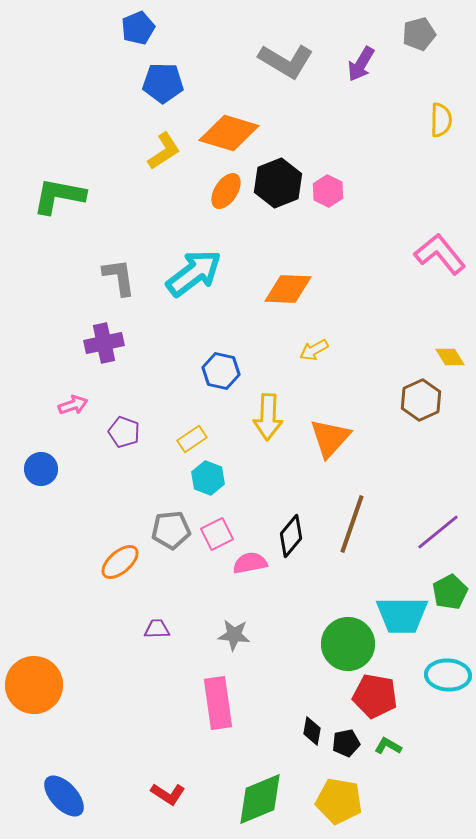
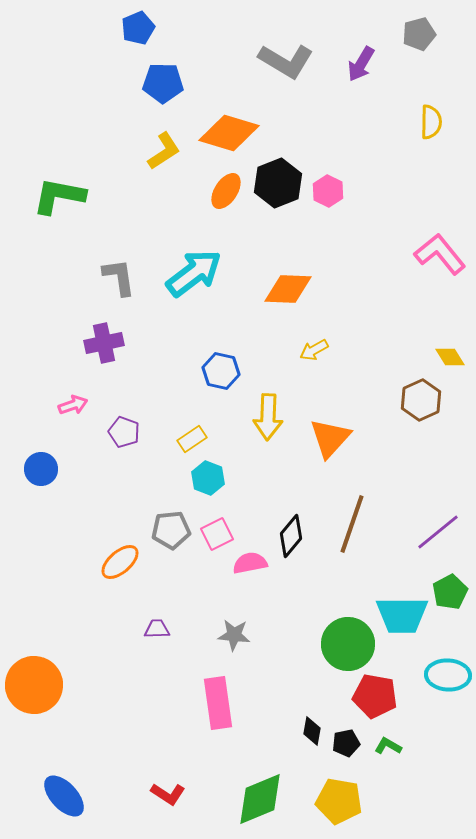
yellow semicircle at (441, 120): moved 10 px left, 2 px down
